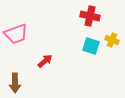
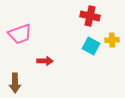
pink trapezoid: moved 4 px right
yellow cross: rotated 24 degrees counterclockwise
cyan square: rotated 12 degrees clockwise
red arrow: rotated 42 degrees clockwise
